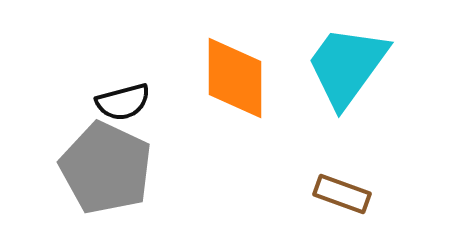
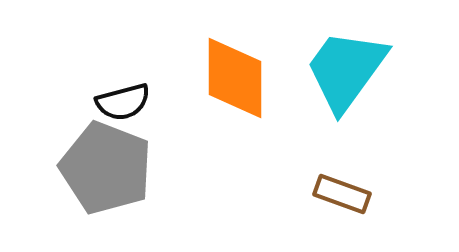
cyan trapezoid: moved 1 px left, 4 px down
gray pentagon: rotated 4 degrees counterclockwise
